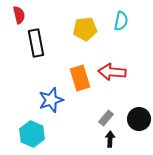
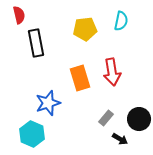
red arrow: rotated 104 degrees counterclockwise
blue star: moved 3 px left, 3 px down
black arrow: moved 10 px right; rotated 119 degrees clockwise
